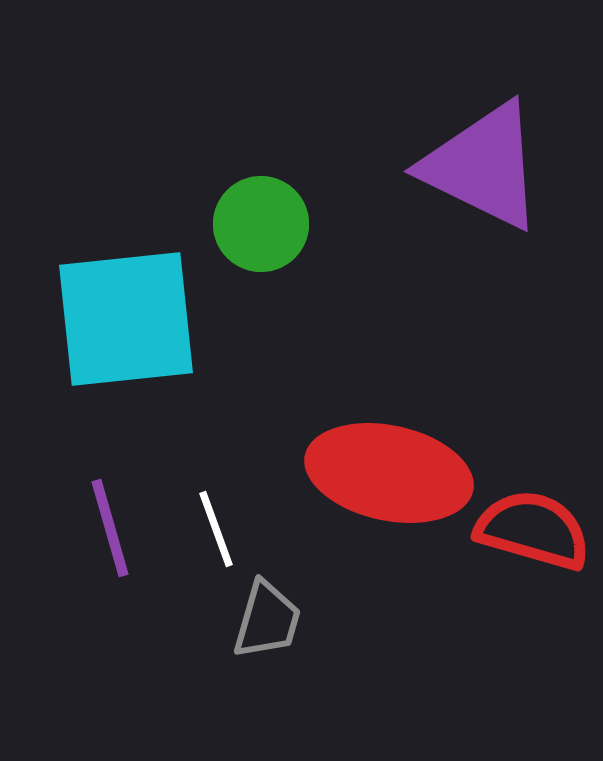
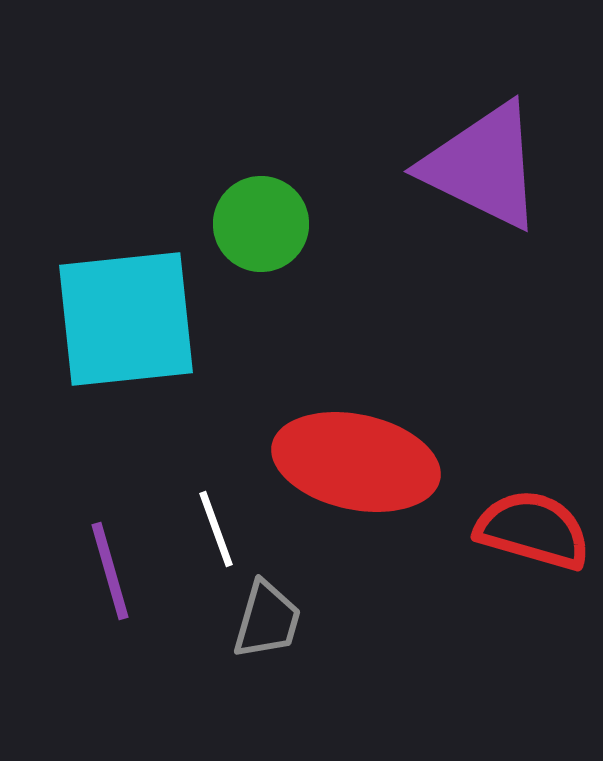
red ellipse: moved 33 px left, 11 px up
purple line: moved 43 px down
